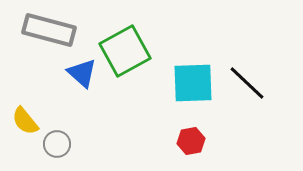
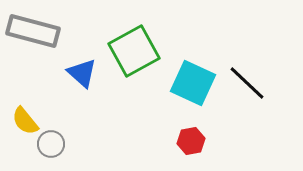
gray rectangle: moved 16 px left, 1 px down
green square: moved 9 px right
cyan square: rotated 27 degrees clockwise
gray circle: moved 6 px left
